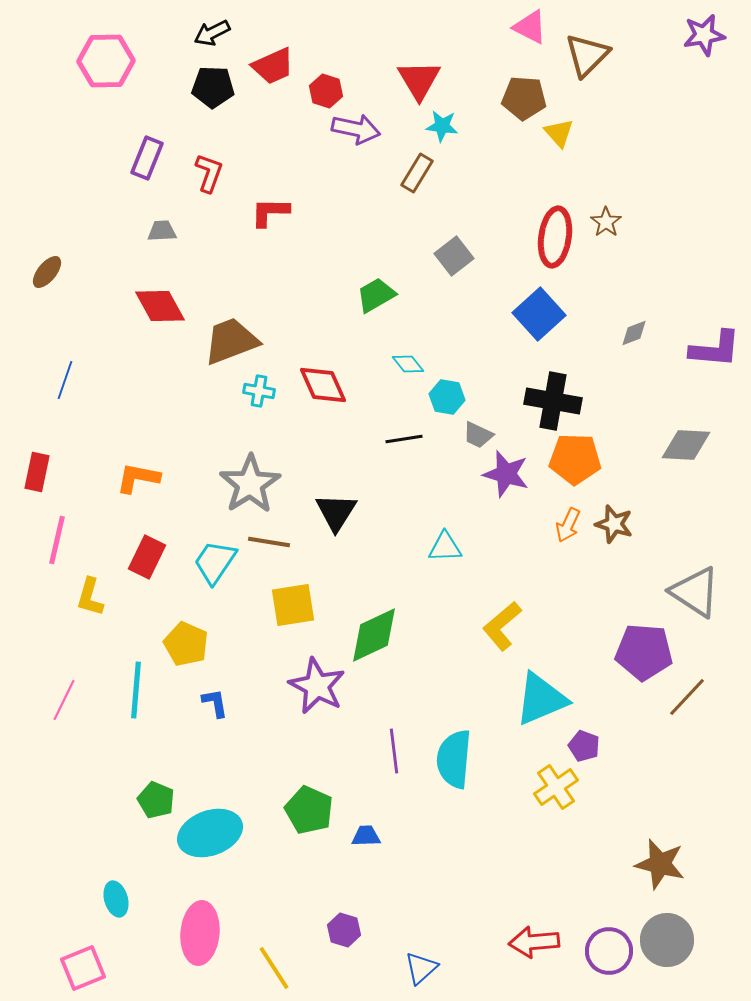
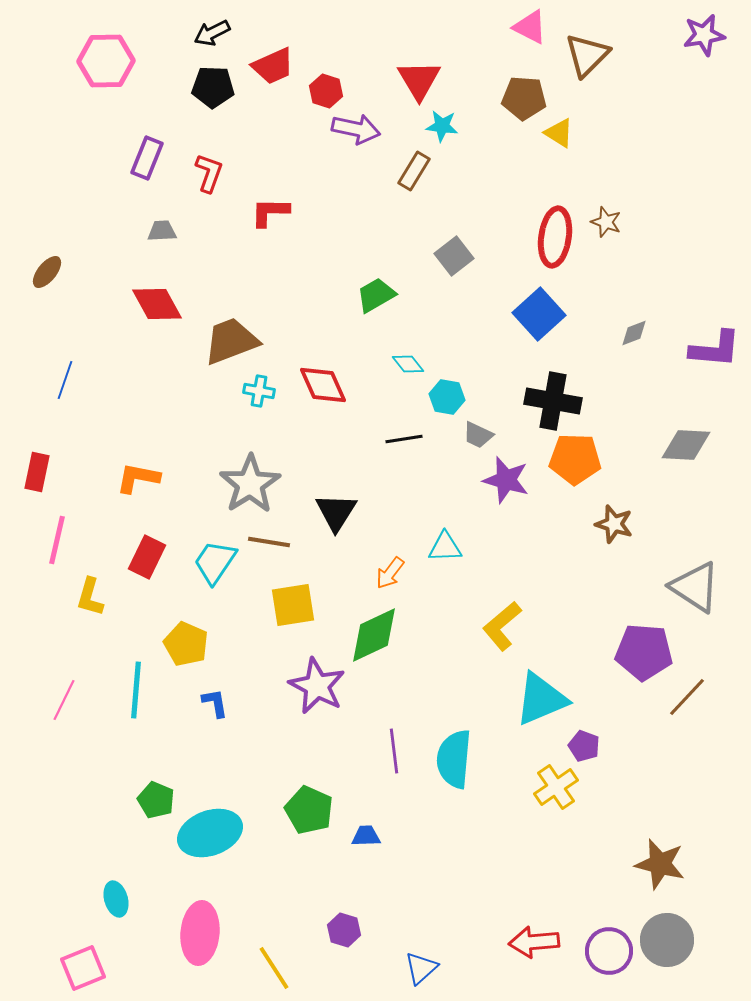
yellow triangle at (559, 133): rotated 16 degrees counterclockwise
brown rectangle at (417, 173): moved 3 px left, 2 px up
brown star at (606, 222): rotated 16 degrees counterclockwise
red diamond at (160, 306): moved 3 px left, 2 px up
purple star at (506, 474): moved 6 px down
orange arrow at (568, 525): moved 178 px left, 48 px down; rotated 12 degrees clockwise
gray triangle at (695, 592): moved 5 px up
